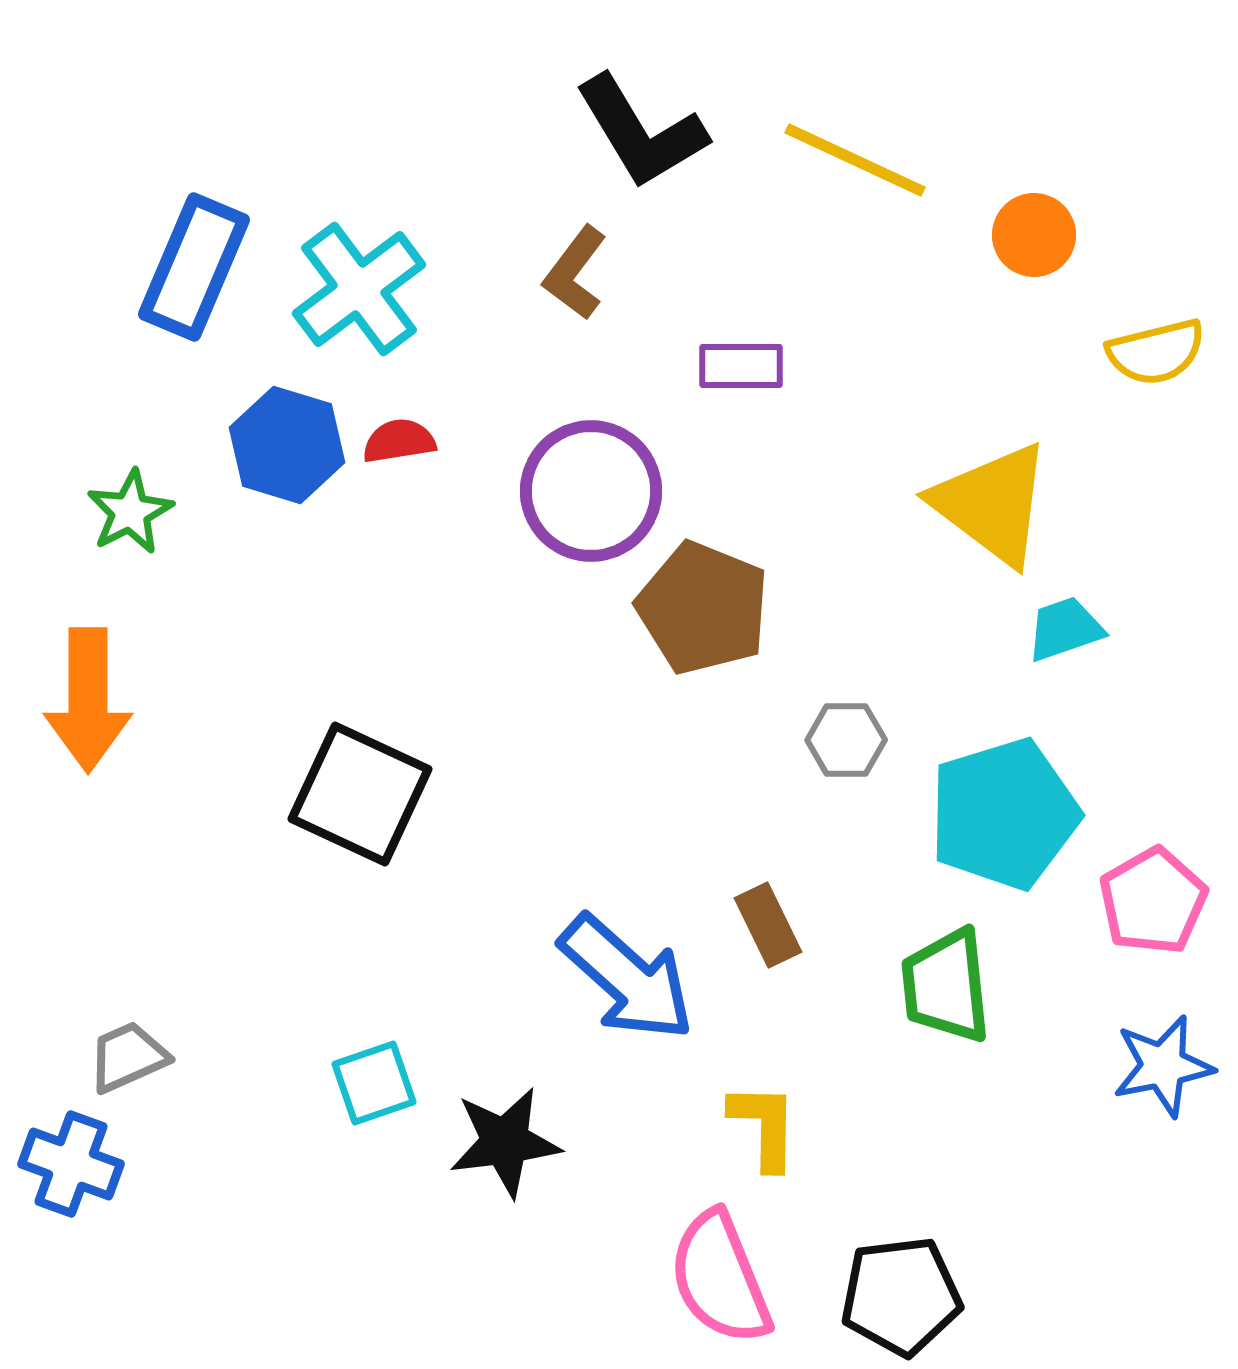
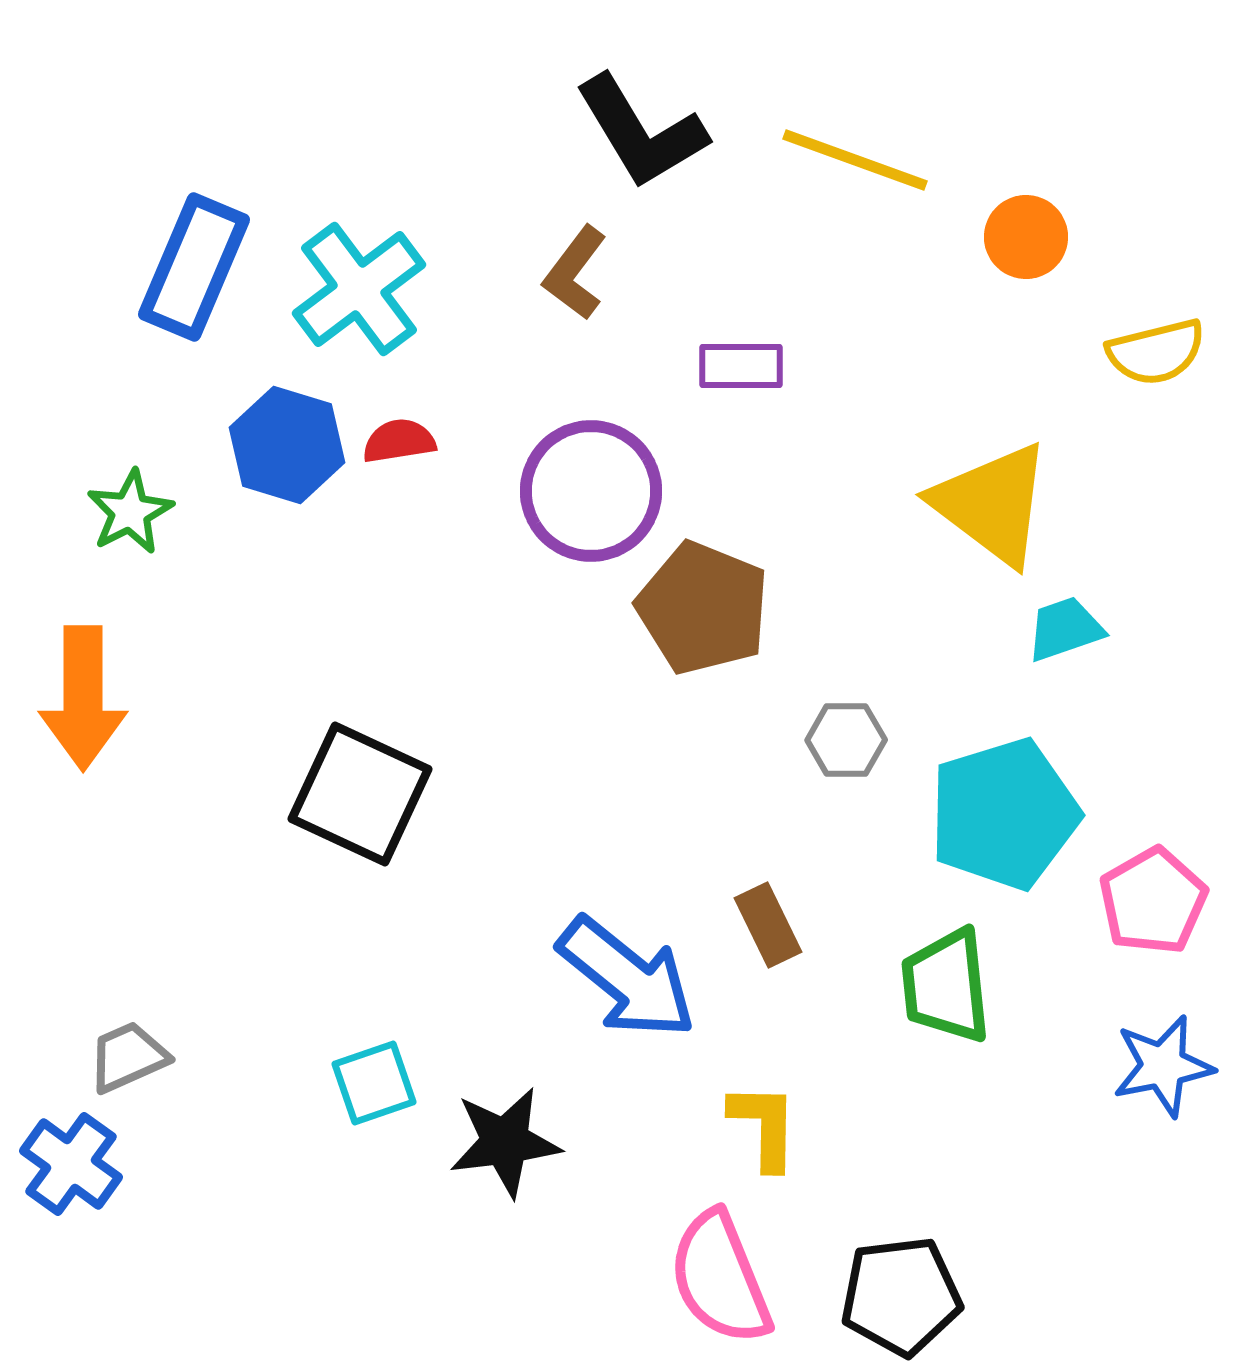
yellow line: rotated 5 degrees counterclockwise
orange circle: moved 8 px left, 2 px down
orange arrow: moved 5 px left, 2 px up
blue arrow: rotated 3 degrees counterclockwise
blue cross: rotated 16 degrees clockwise
